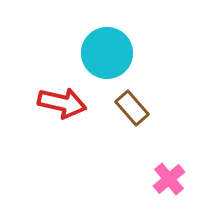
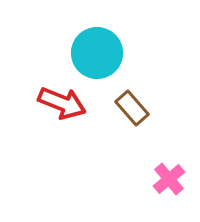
cyan circle: moved 10 px left
red arrow: rotated 9 degrees clockwise
